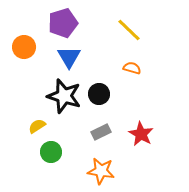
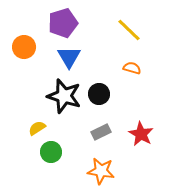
yellow semicircle: moved 2 px down
